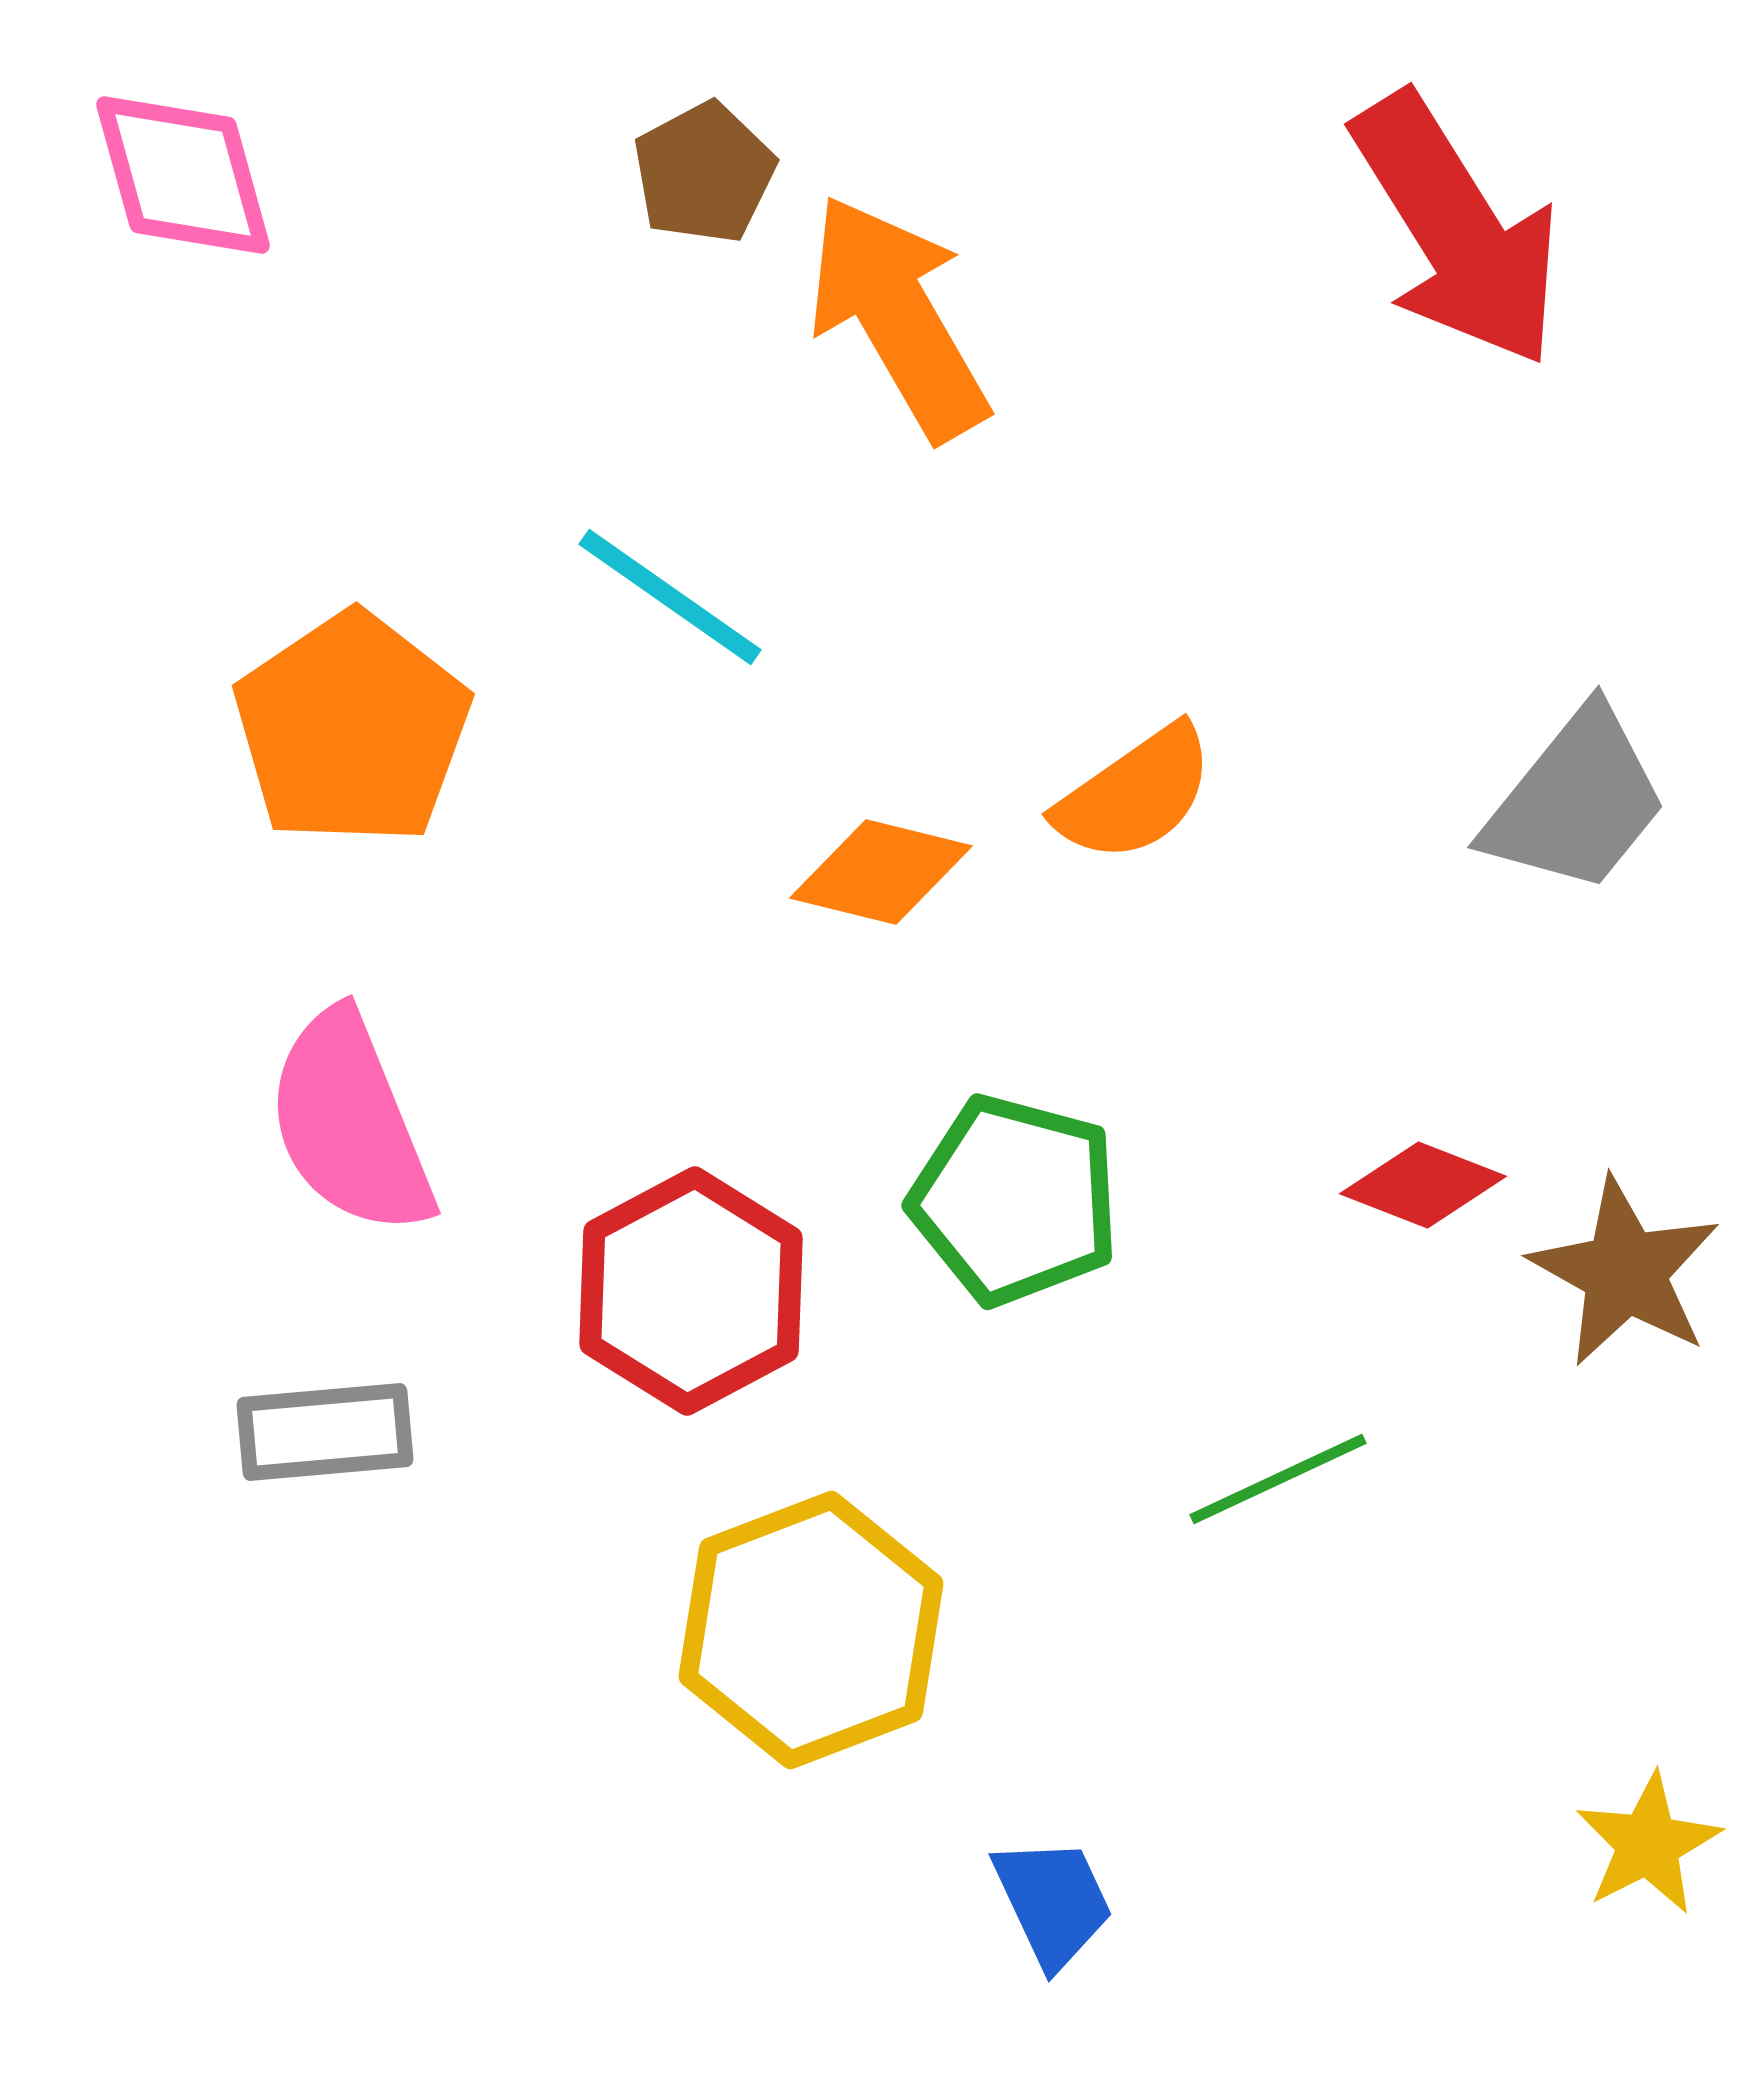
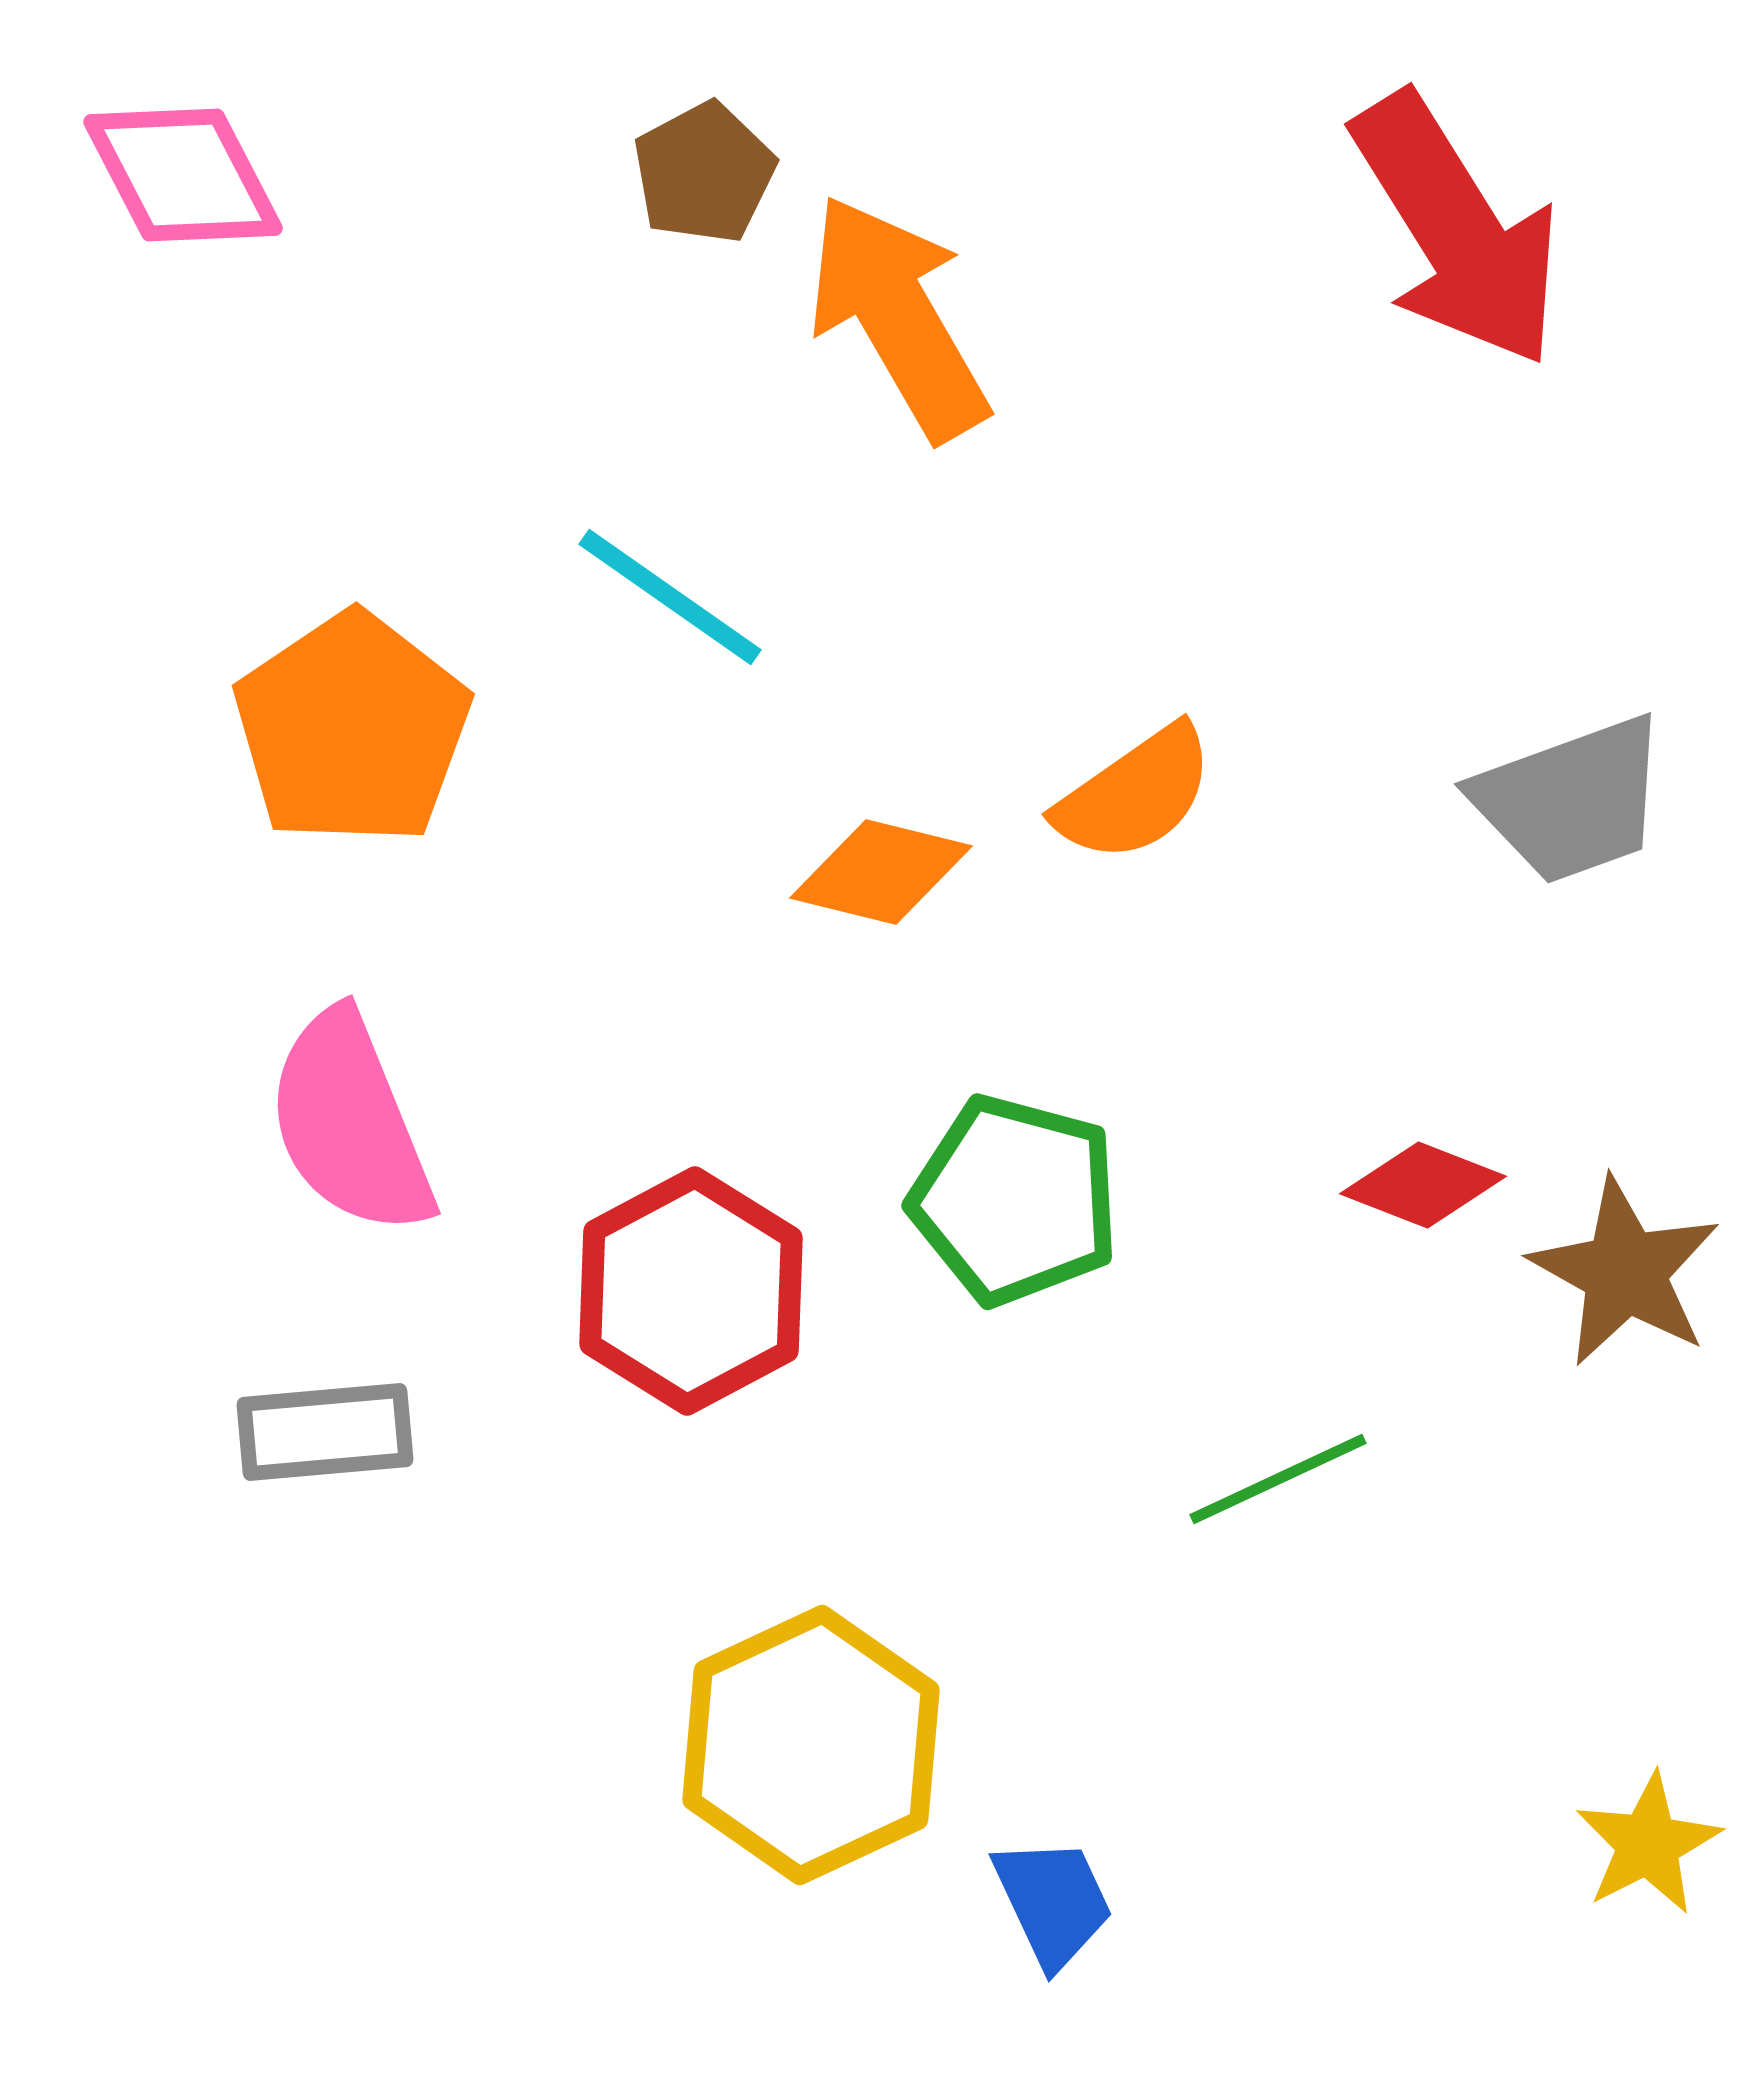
pink diamond: rotated 12 degrees counterclockwise
gray trapezoid: moved 5 px left, 1 px up; rotated 31 degrees clockwise
yellow hexagon: moved 115 px down; rotated 4 degrees counterclockwise
